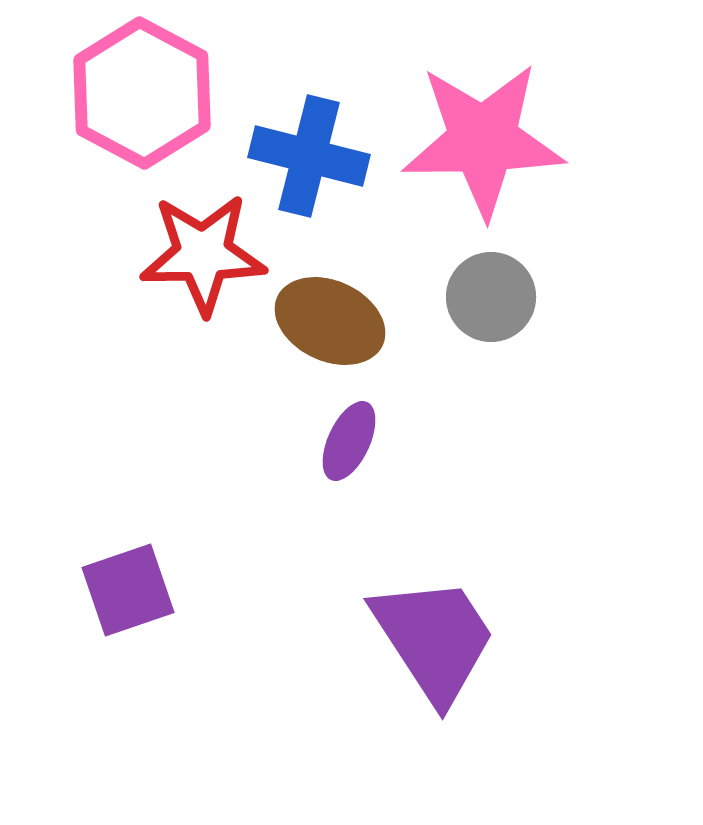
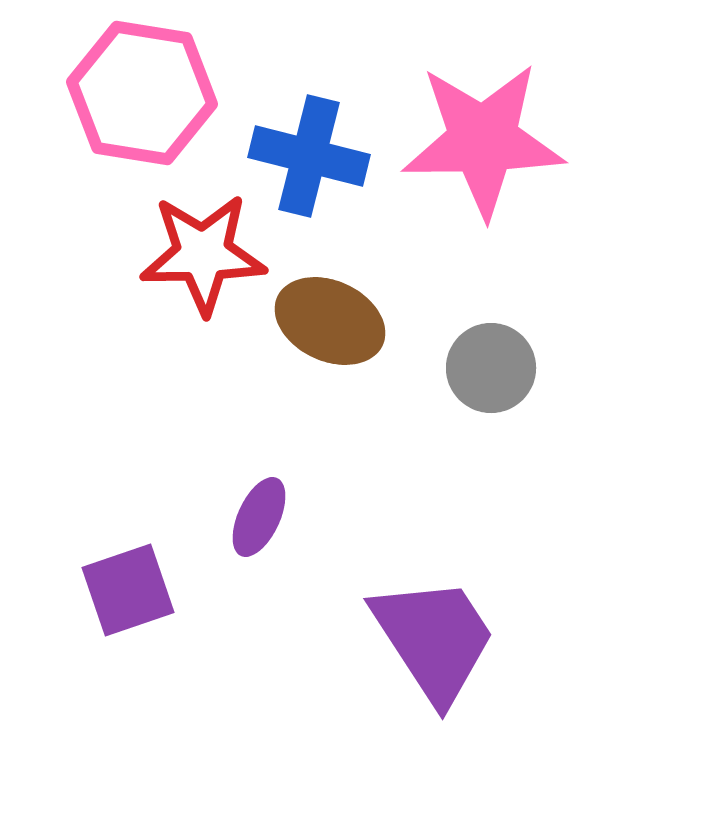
pink hexagon: rotated 19 degrees counterclockwise
gray circle: moved 71 px down
purple ellipse: moved 90 px left, 76 px down
